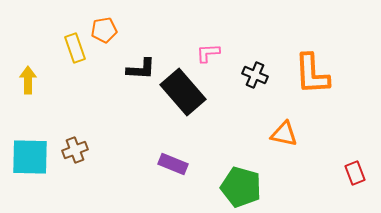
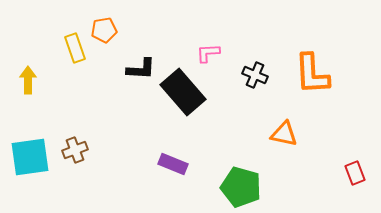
cyan square: rotated 9 degrees counterclockwise
